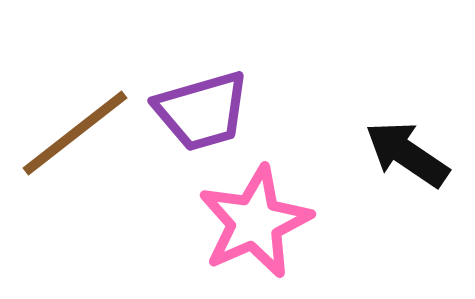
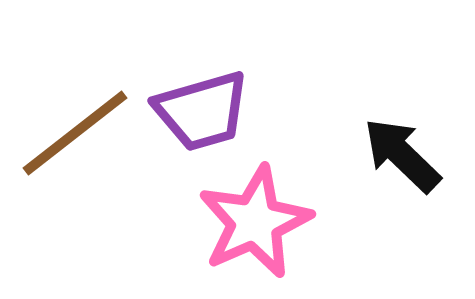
black arrow: moved 5 px left, 1 px down; rotated 10 degrees clockwise
